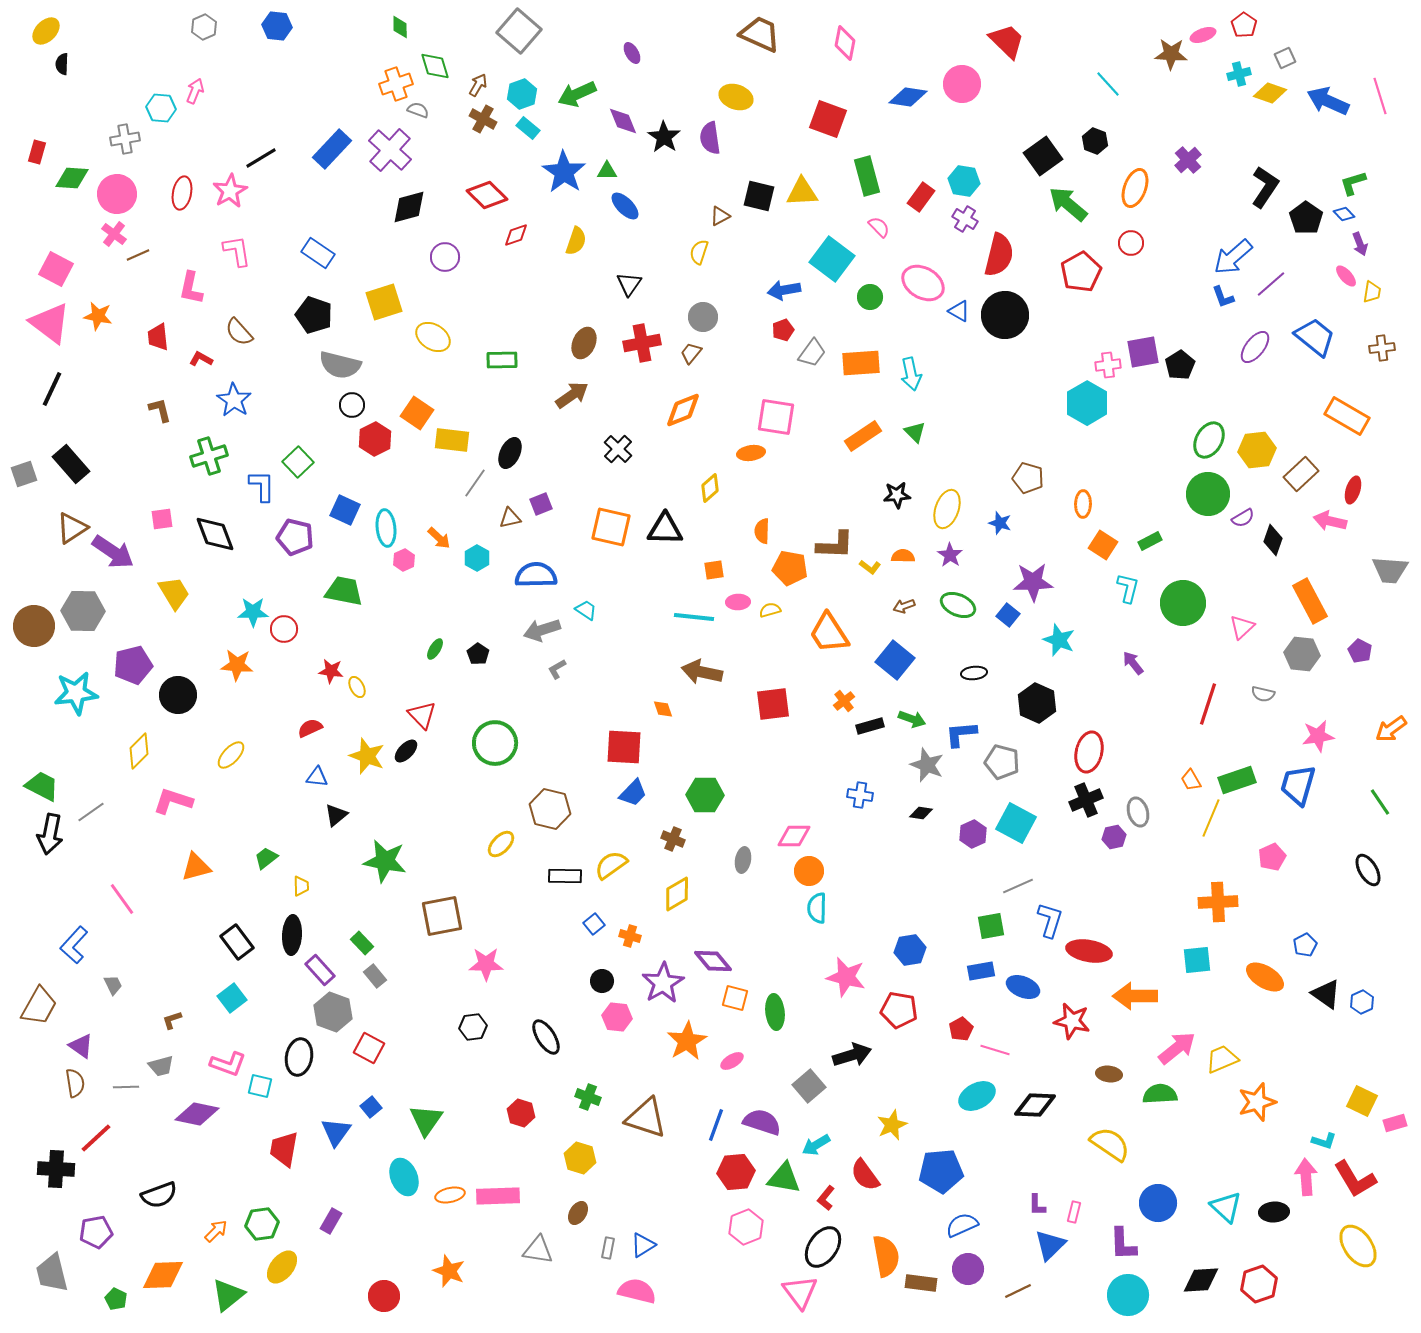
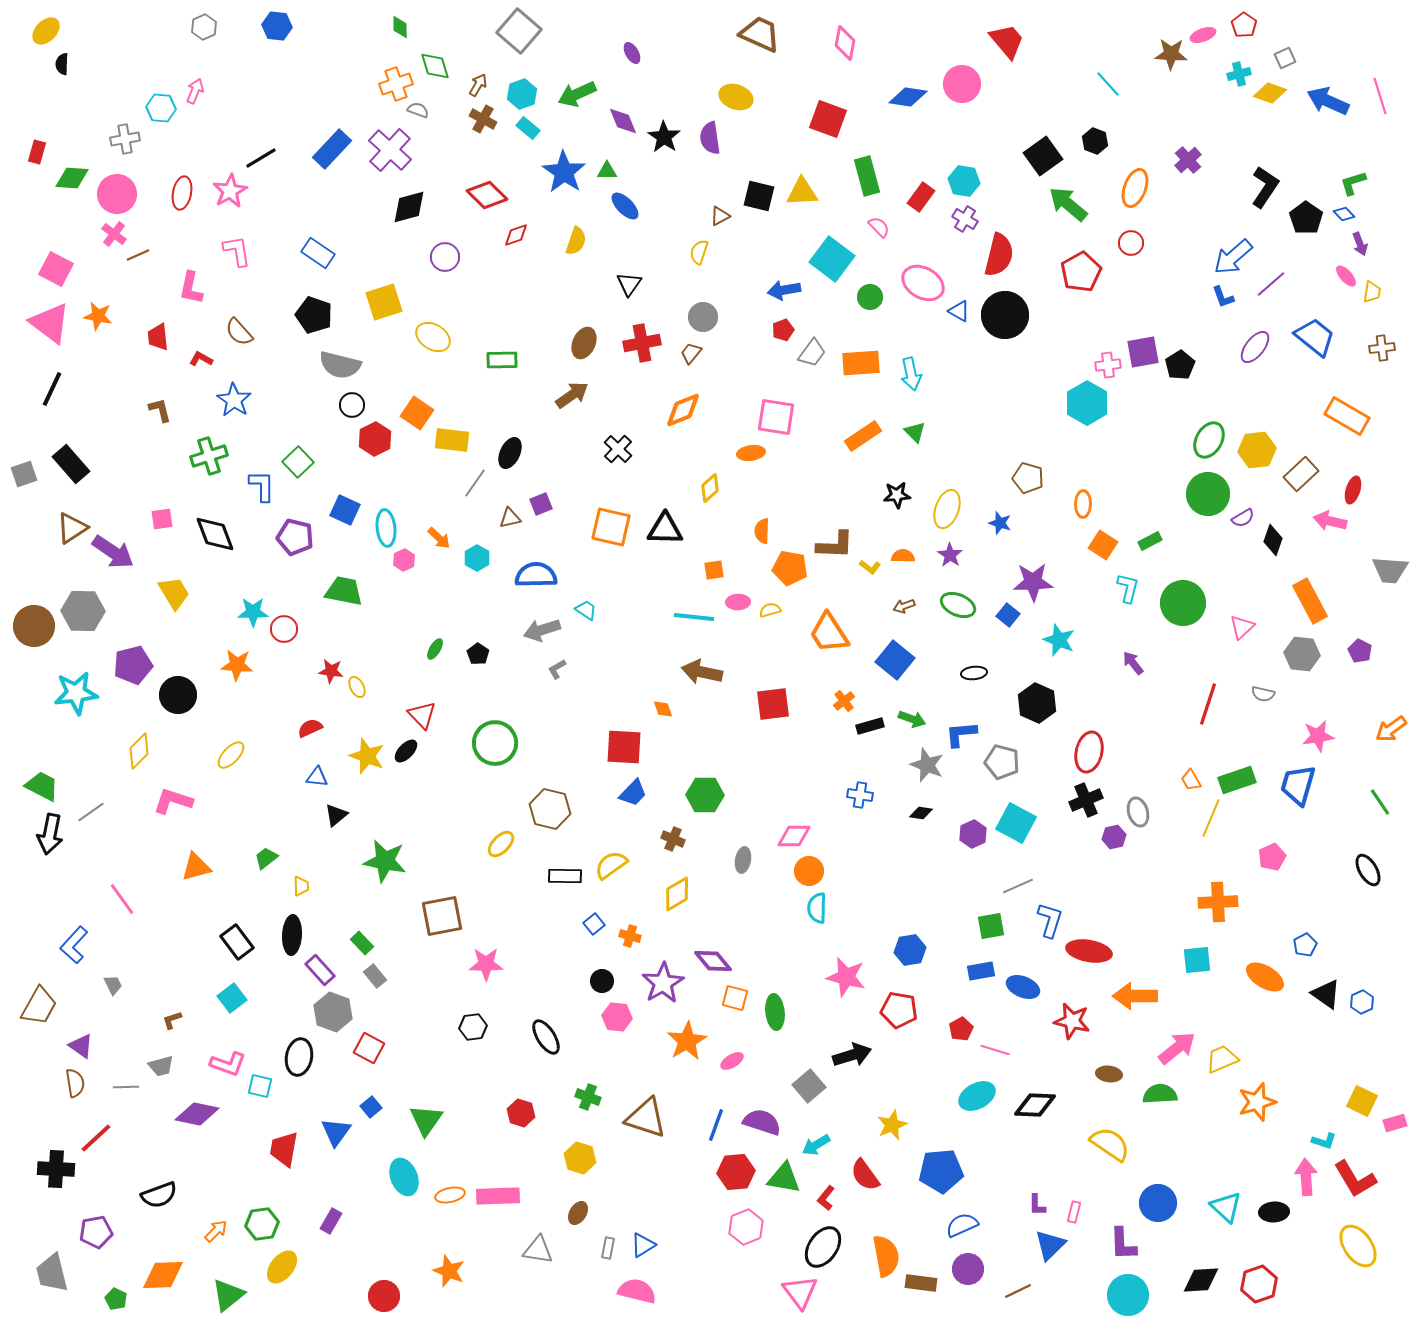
red trapezoid at (1007, 41): rotated 6 degrees clockwise
